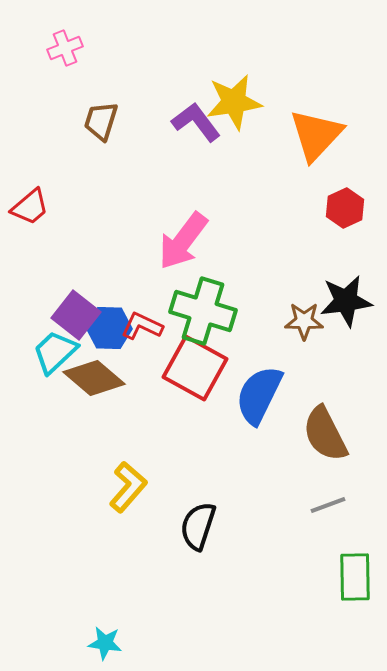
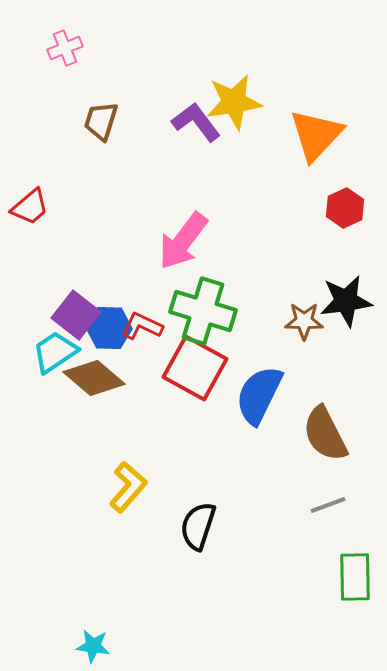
cyan trapezoid: rotated 9 degrees clockwise
cyan star: moved 12 px left, 3 px down
